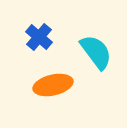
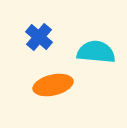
cyan semicircle: rotated 48 degrees counterclockwise
